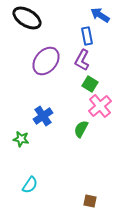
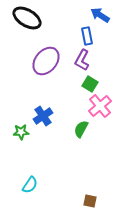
green star: moved 7 px up; rotated 14 degrees counterclockwise
